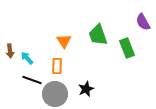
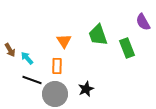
brown arrow: moved 1 px up; rotated 24 degrees counterclockwise
